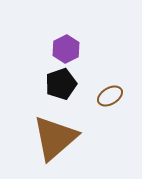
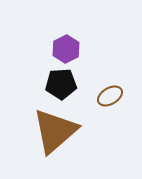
black pentagon: rotated 16 degrees clockwise
brown triangle: moved 7 px up
